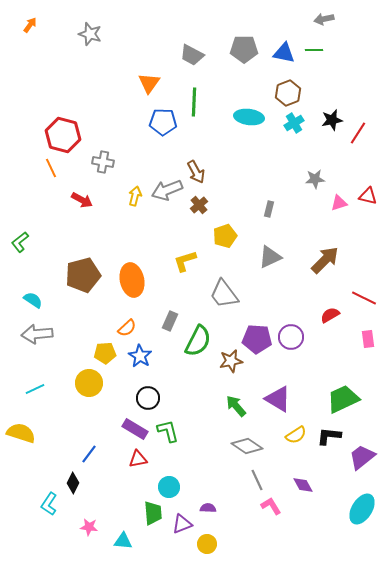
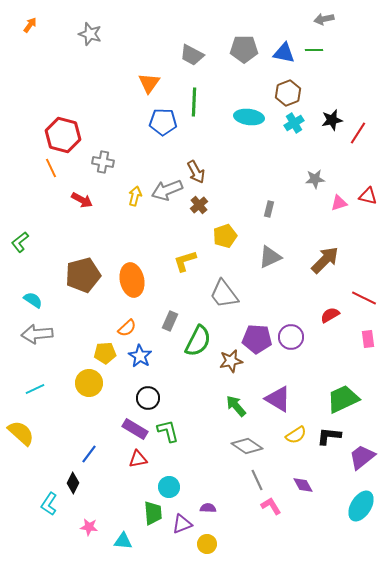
yellow semicircle at (21, 433): rotated 24 degrees clockwise
cyan ellipse at (362, 509): moved 1 px left, 3 px up
